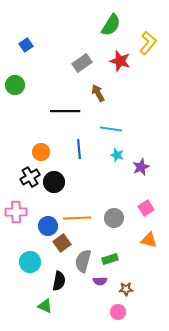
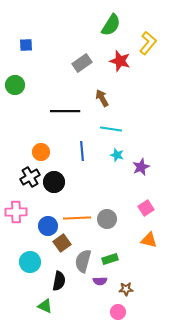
blue square: rotated 32 degrees clockwise
brown arrow: moved 4 px right, 5 px down
blue line: moved 3 px right, 2 px down
gray circle: moved 7 px left, 1 px down
